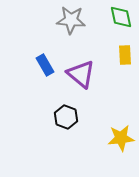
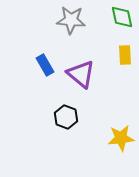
green diamond: moved 1 px right
